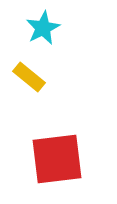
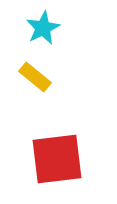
yellow rectangle: moved 6 px right
